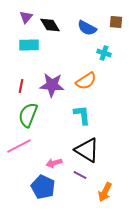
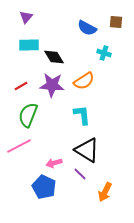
black diamond: moved 4 px right, 32 px down
orange semicircle: moved 2 px left
red line: rotated 48 degrees clockwise
purple line: moved 1 px up; rotated 16 degrees clockwise
blue pentagon: moved 1 px right
